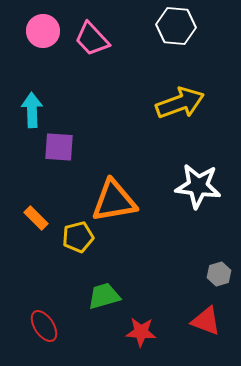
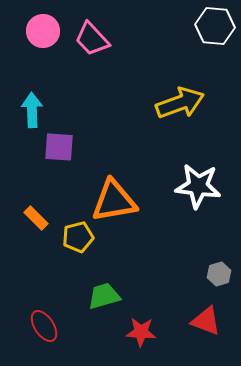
white hexagon: moved 39 px right
